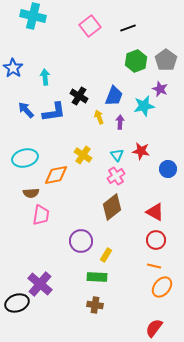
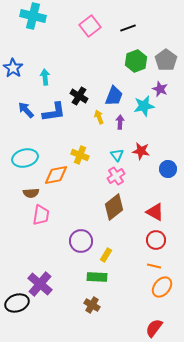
yellow cross: moved 3 px left; rotated 12 degrees counterclockwise
brown diamond: moved 2 px right
brown cross: moved 3 px left; rotated 21 degrees clockwise
